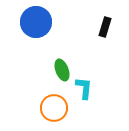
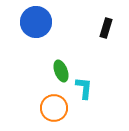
black rectangle: moved 1 px right, 1 px down
green ellipse: moved 1 px left, 1 px down
